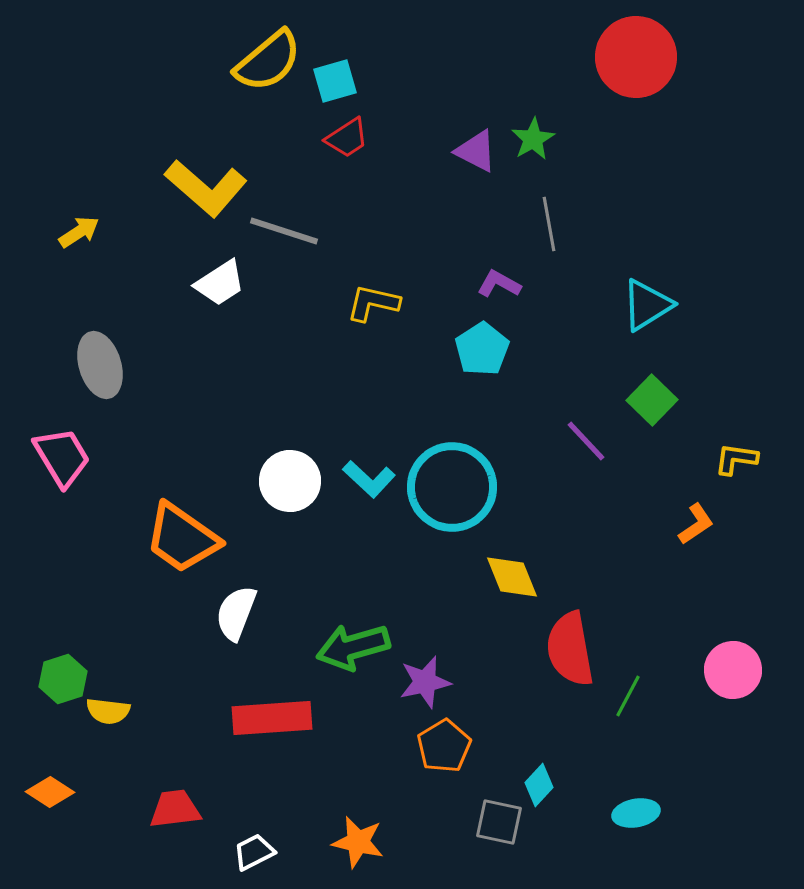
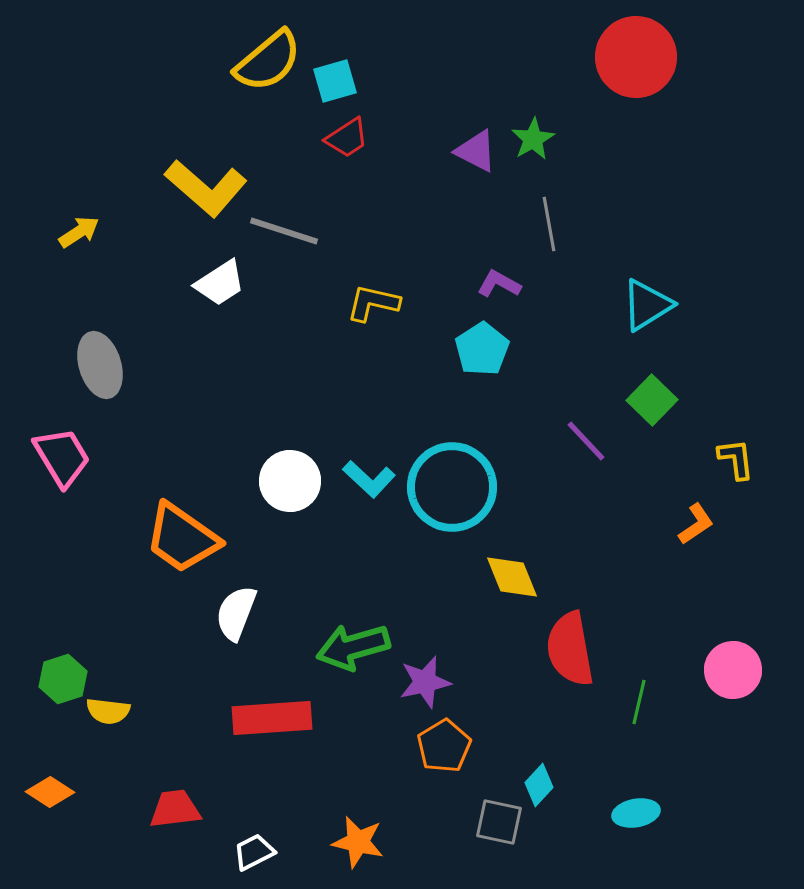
yellow L-shape at (736, 459): rotated 75 degrees clockwise
green line at (628, 696): moved 11 px right, 6 px down; rotated 15 degrees counterclockwise
